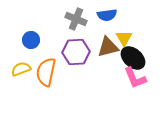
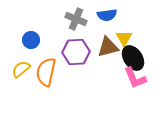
black ellipse: rotated 15 degrees clockwise
yellow semicircle: rotated 18 degrees counterclockwise
